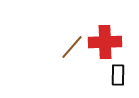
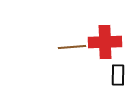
brown line: rotated 44 degrees clockwise
